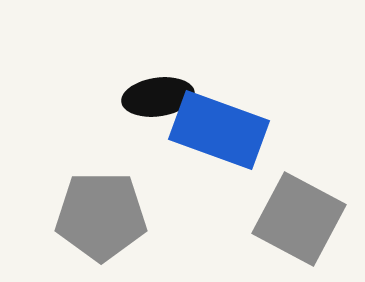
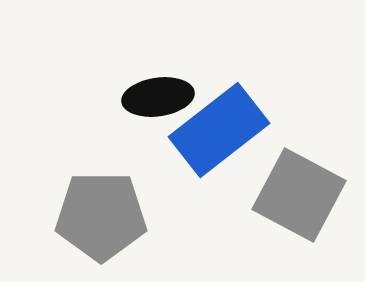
blue rectangle: rotated 58 degrees counterclockwise
gray square: moved 24 px up
